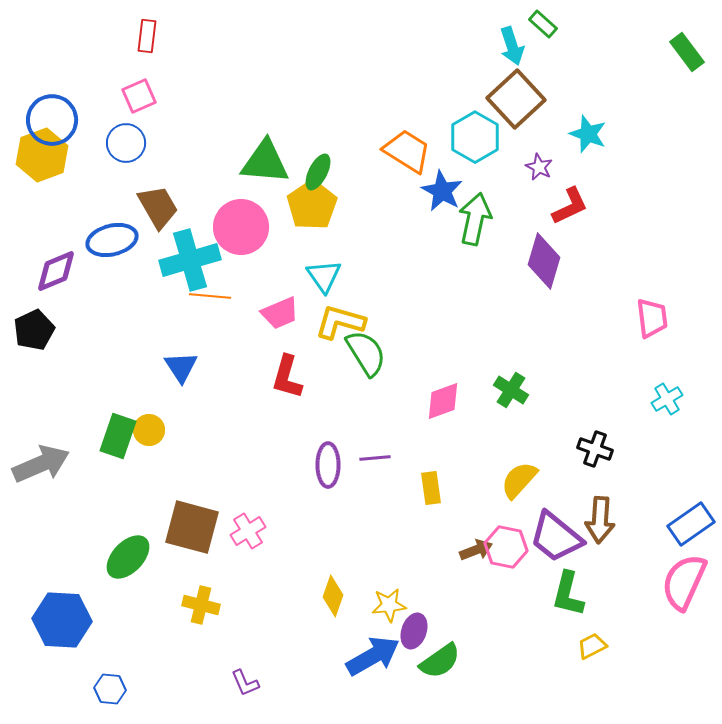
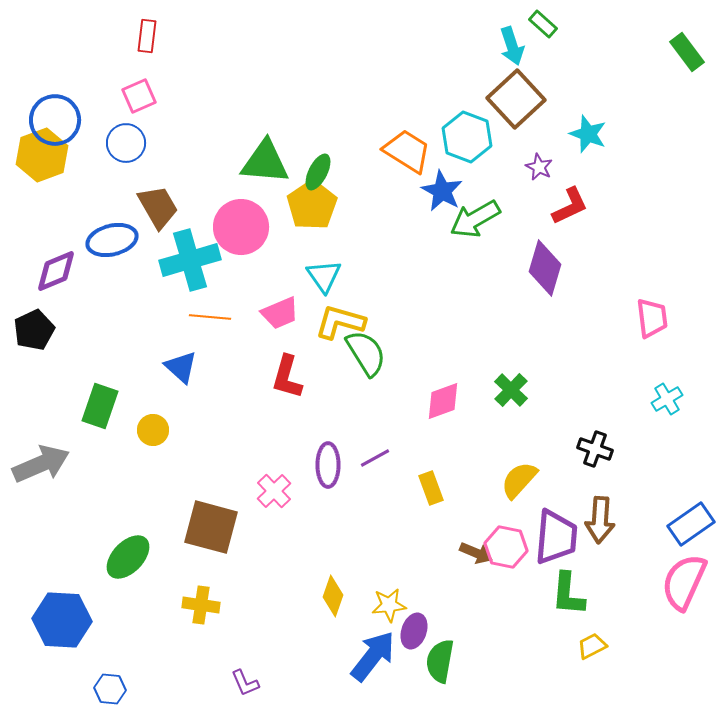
blue circle at (52, 120): moved 3 px right
cyan hexagon at (475, 137): moved 8 px left; rotated 9 degrees counterclockwise
green arrow at (475, 219): rotated 132 degrees counterclockwise
purple diamond at (544, 261): moved 1 px right, 7 px down
orange line at (210, 296): moved 21 px down
blue triangle at (181, 367): rotated 15 degrees counterclockwise
green cross at (511, 390): rotated 12 degrees clockwise
yellow circle at (149, 430): moved 4 px right
green rectangle at (118, 436): moved 18 px left, 30 px up
purple line at (375, 458): rotated 24 degrees counterclockwise
yellow rectangle at (431, 488): rotated 12 degrees counterclockwise
brown square at (192, 527): moved 19 px right
pink cross at (248, 531): moved 26 px right, 40 px up; rotated 12 degrees counterclockwise
purple trapezoid at (556, 537): rotated 124 degrees counterclockwise
brown arrow at (476, 550): moved 3 px down; rotated 44 degrees clockwise
green L-shape at (568, 594): rotated 9 degrees counterclockwise
yellow cross at (201, 605): rotated 6 degrees counterclockwise
blue arrow at (373, 656): rotated 22 degrees counterclockwise
green semicircle at (440, 661): rotated 135 degrees clockwise
